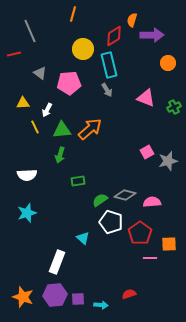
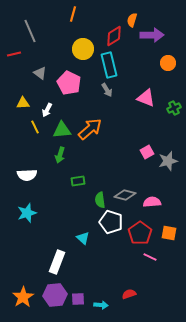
pink pentagon: rotated 30 degrees clockwise
green cross: moved 1 px down
green semicircle: rotated 63 degrees counterclockwise
orange square: moved 11 px up; rotated 14 degrees clockwise
pink line: moved 1 px up; rotated 24 degrees clockwise
orange star: rotated 20 degrees clockwise
